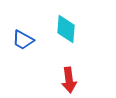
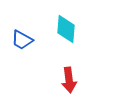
blue trapezoid: moved 1 px left
